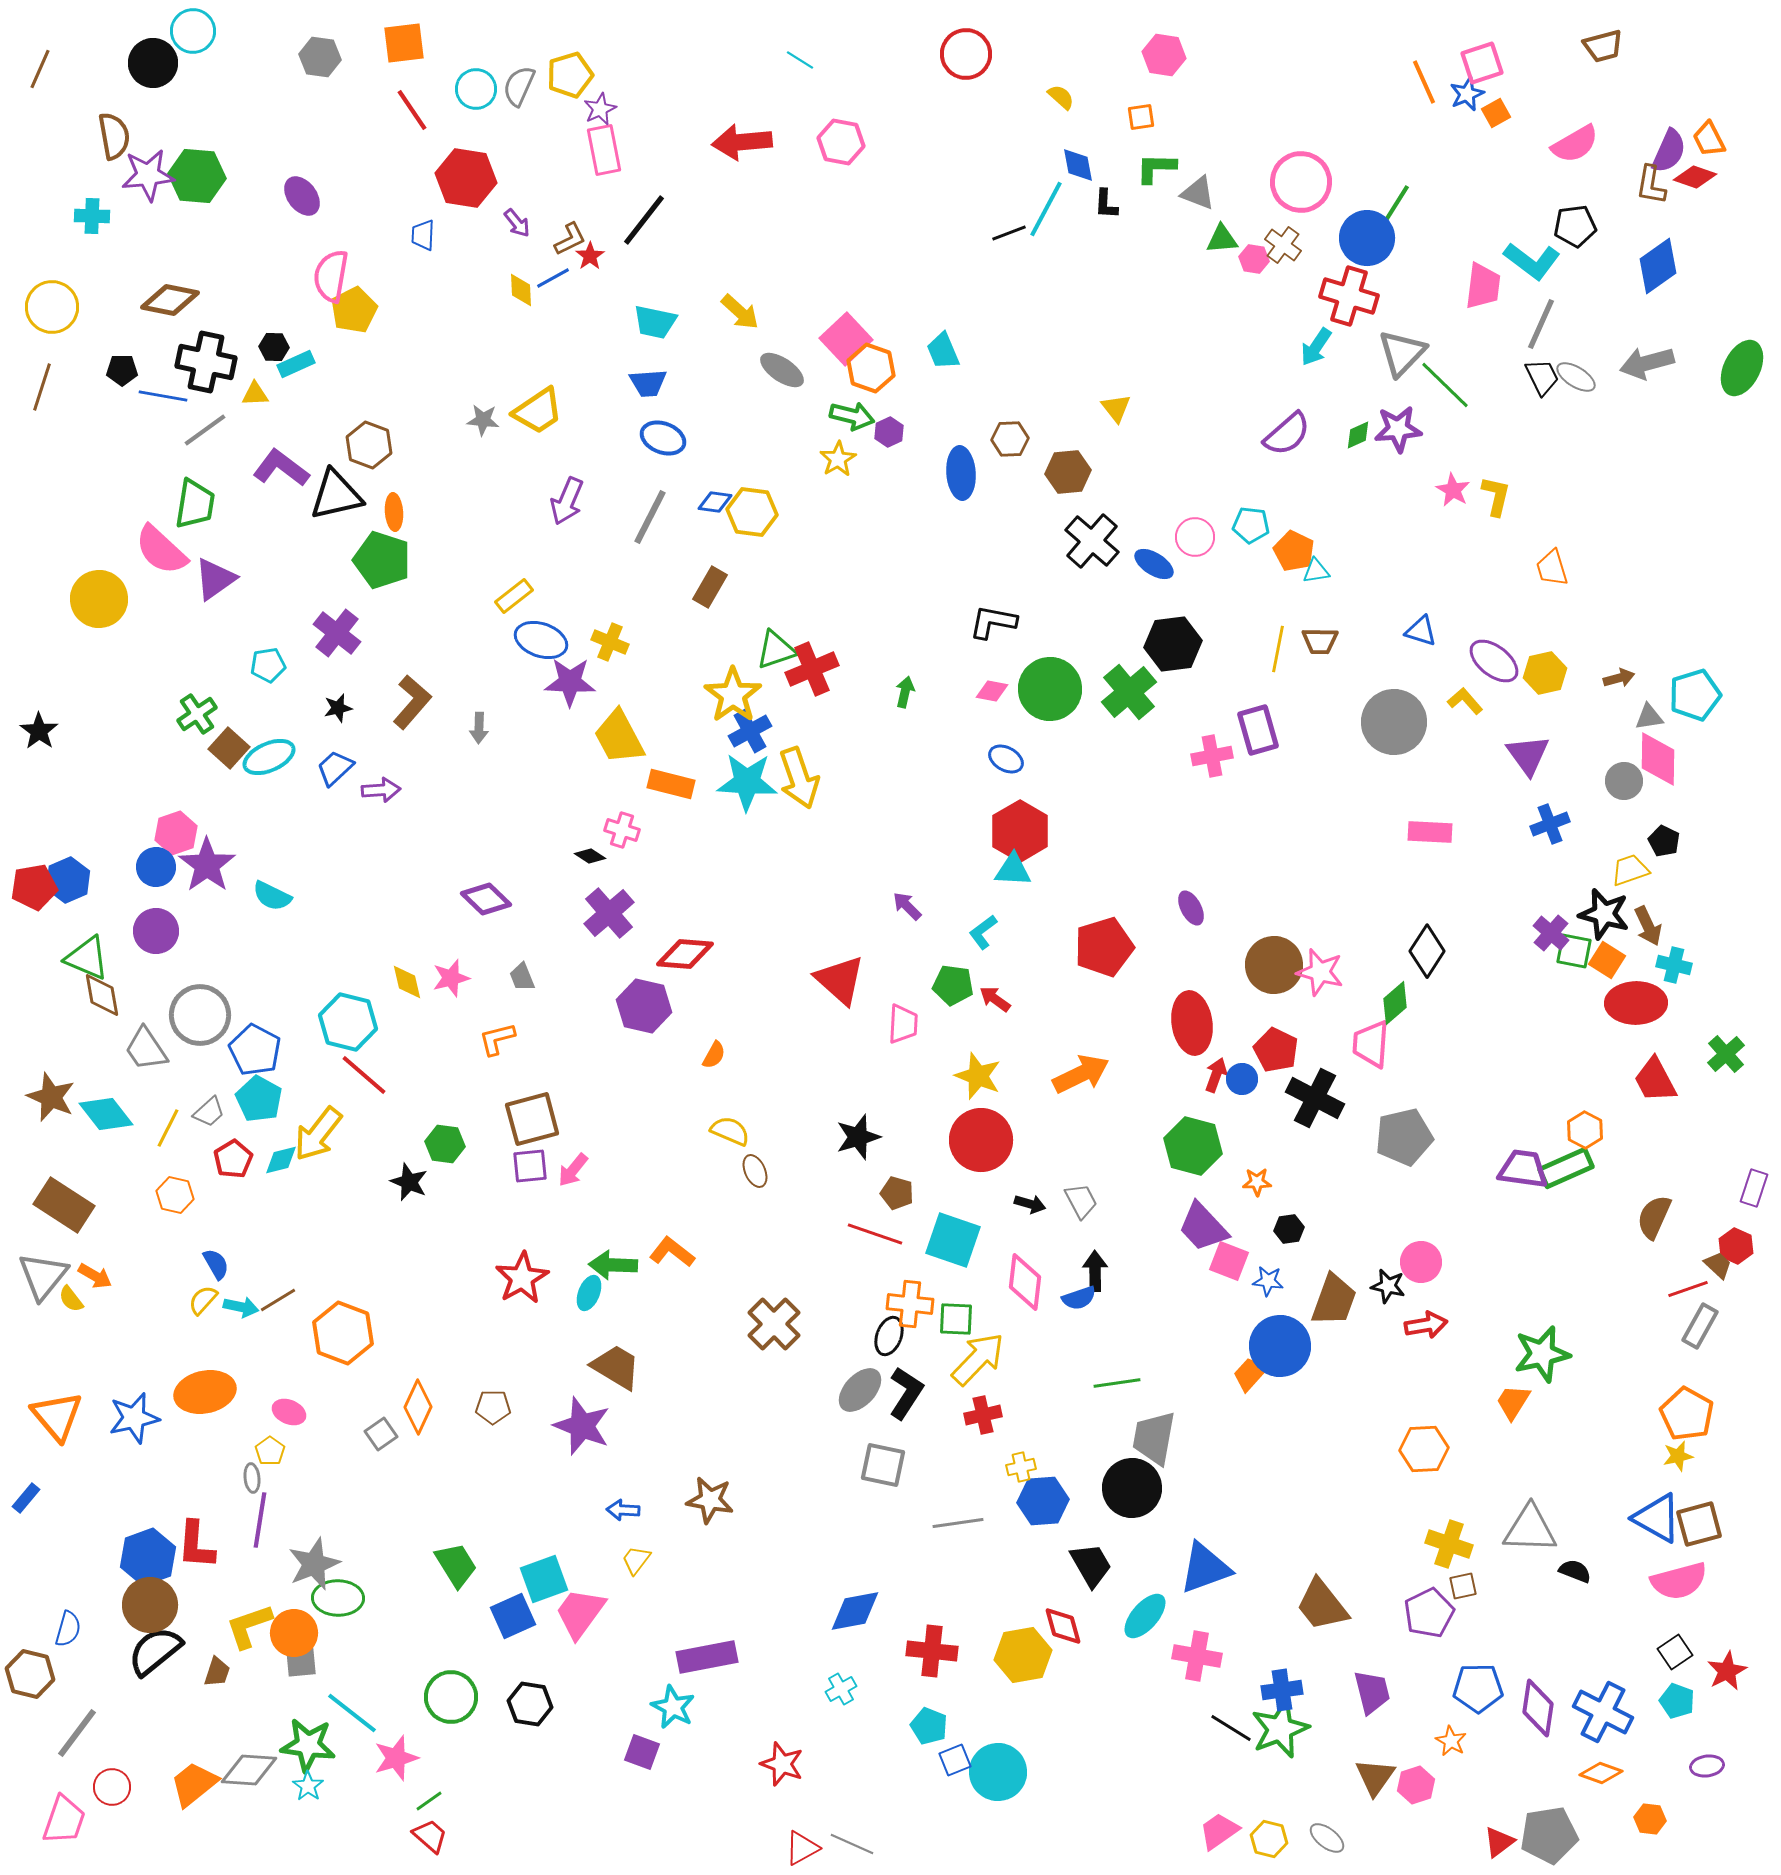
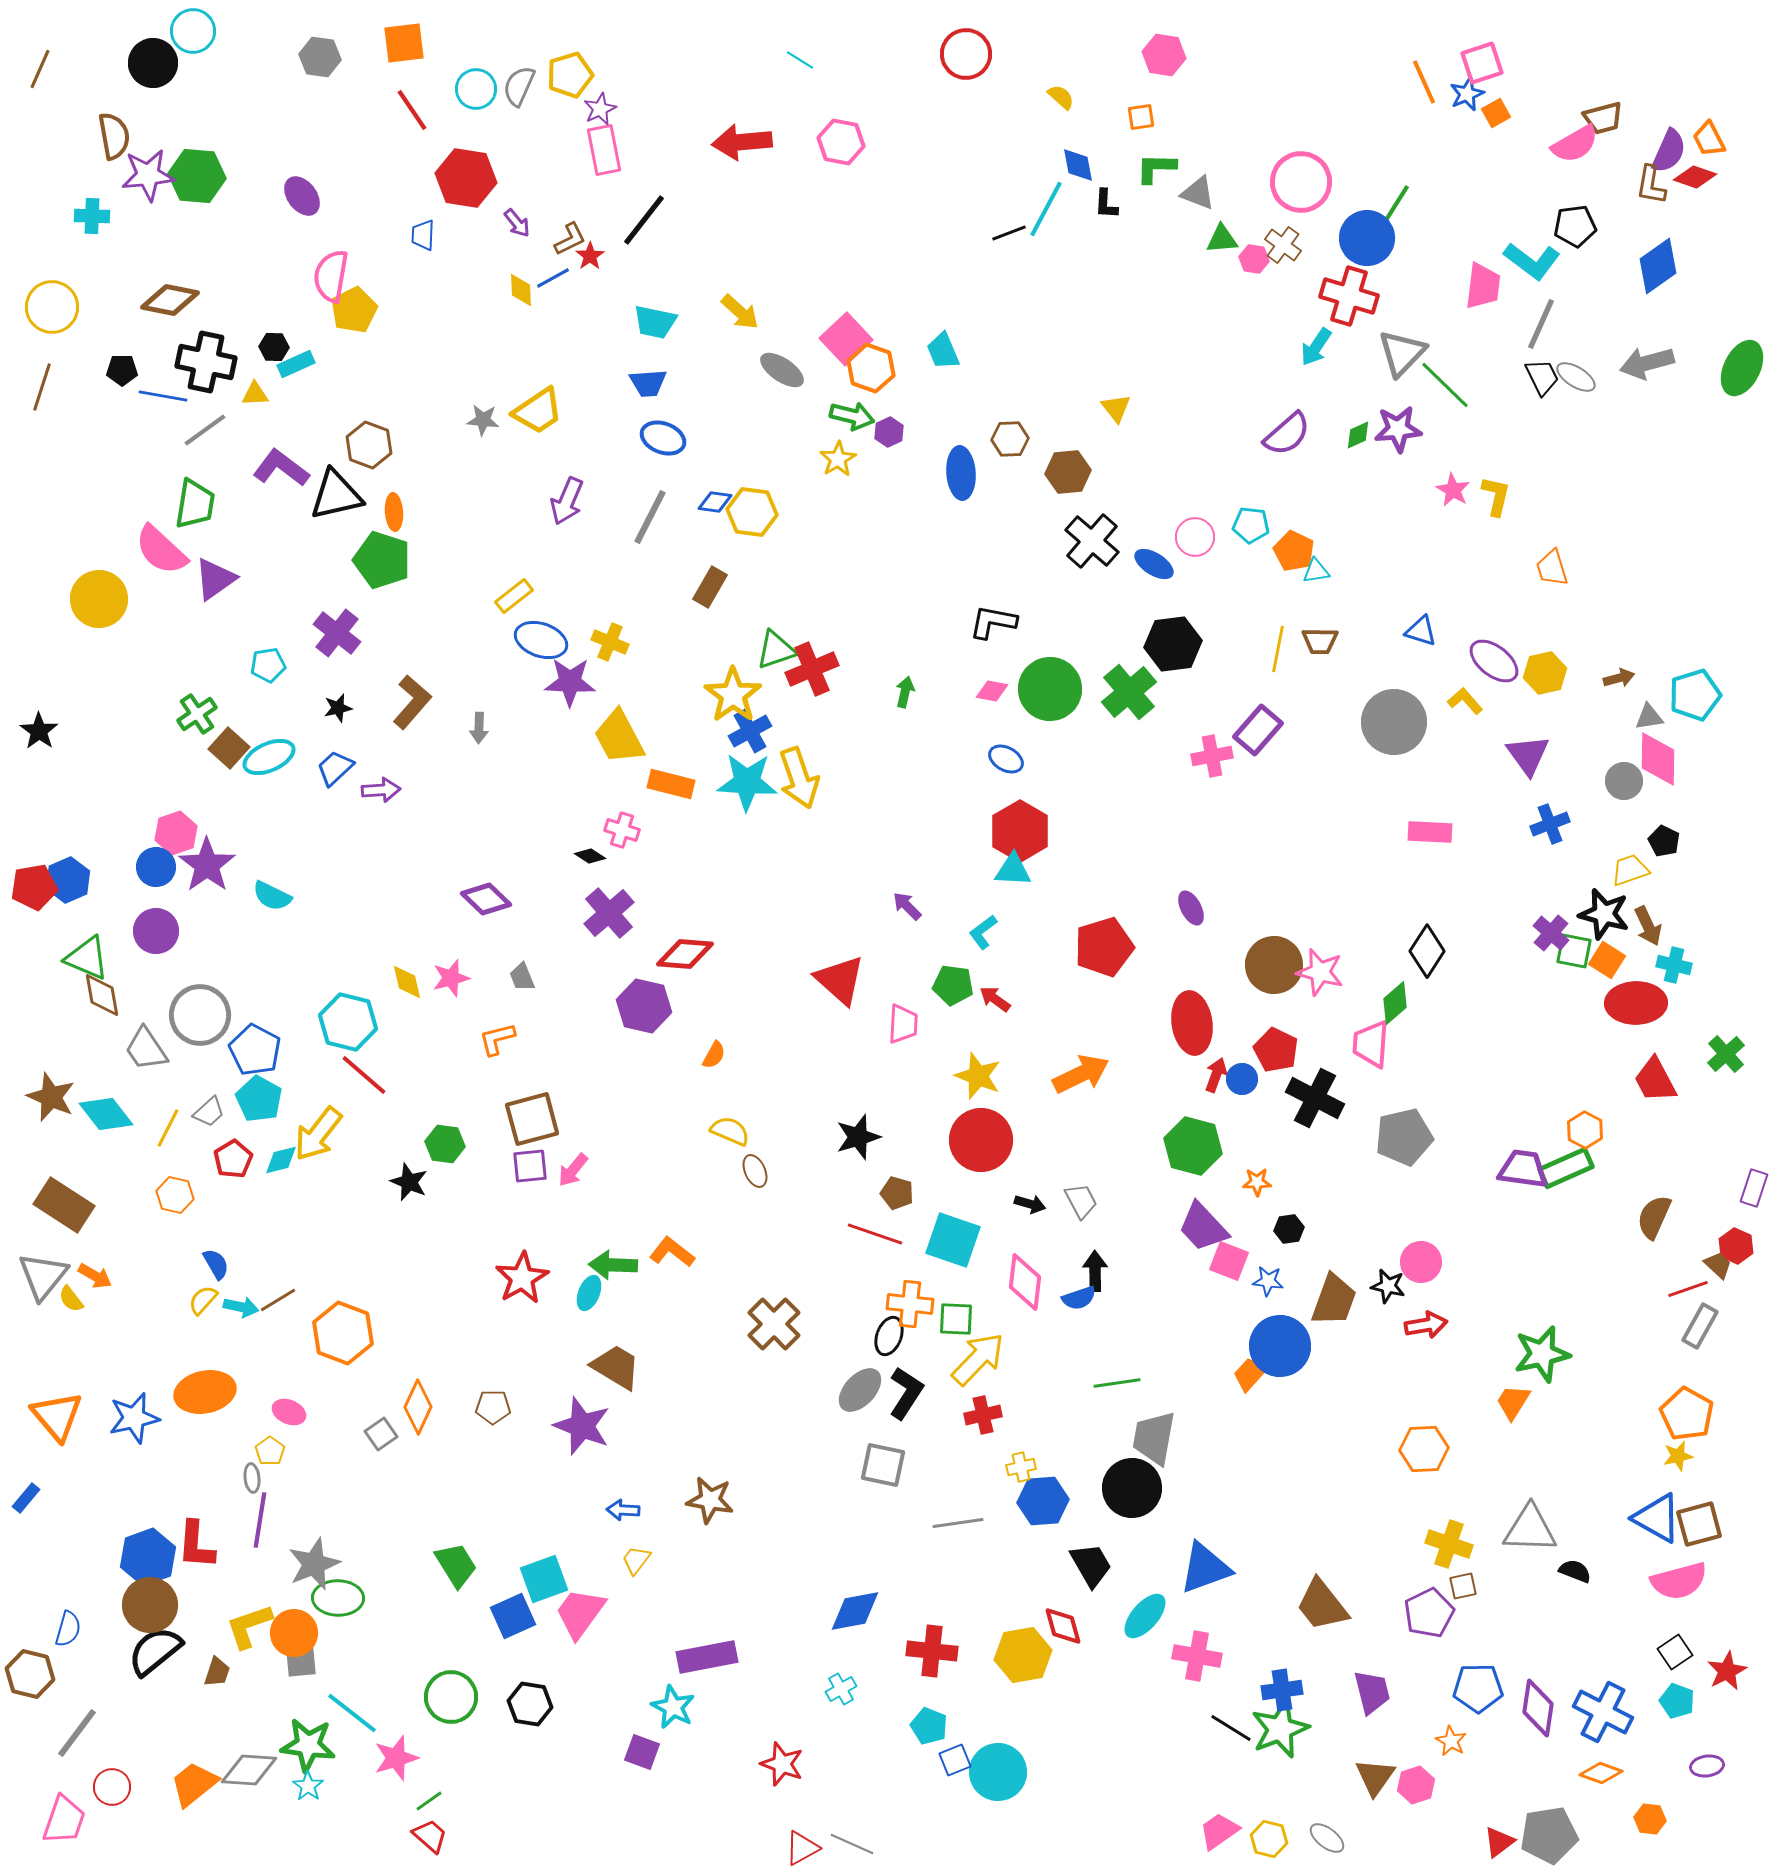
brown trapezoid at (1603, 46): moved 72 px down
purple rectangle at (1258, 730): rotated 57 degrees clockwise
